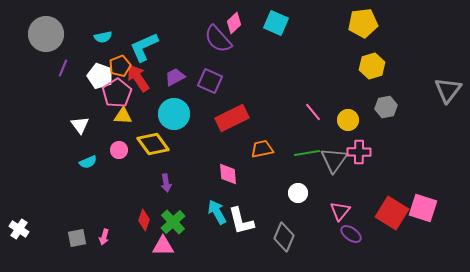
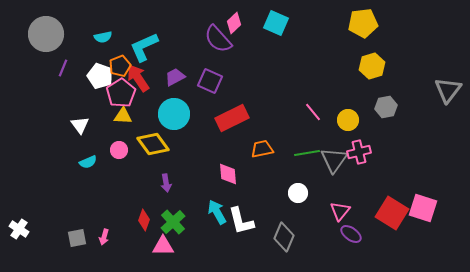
pink pentagon at (117, 93): moved 4 px right
pink cross at (359, 152): rotated 15 degrees counterclockwise
